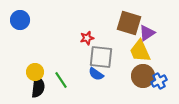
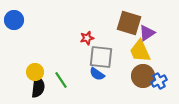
blue circle: moved 6 px left
blue semicircle: moved 1 px right
